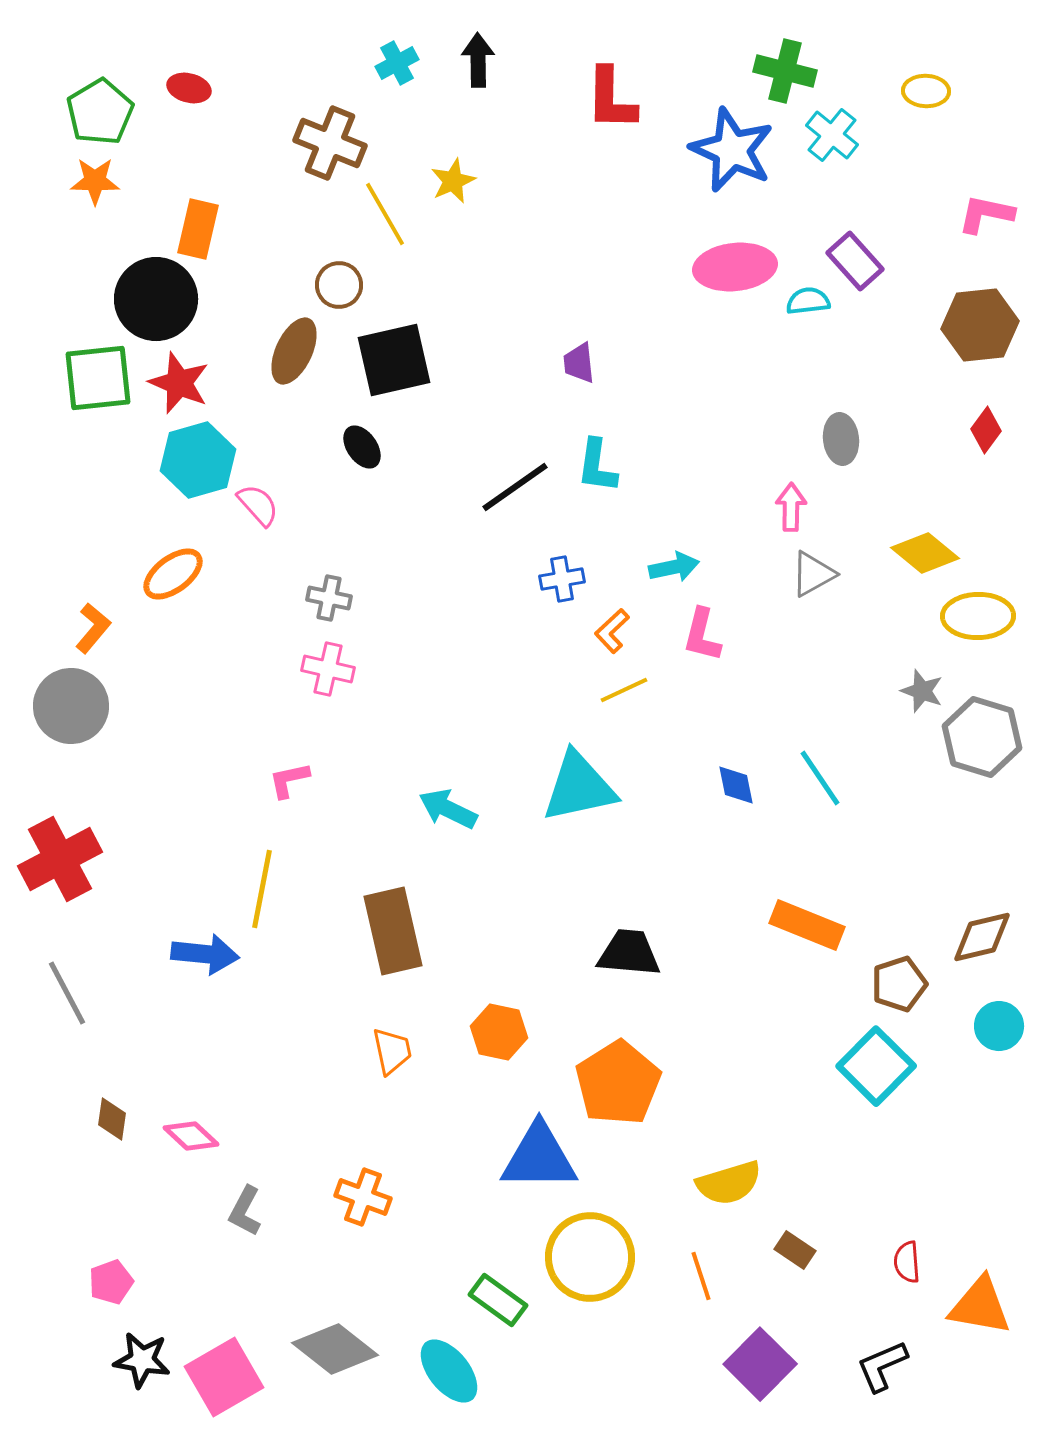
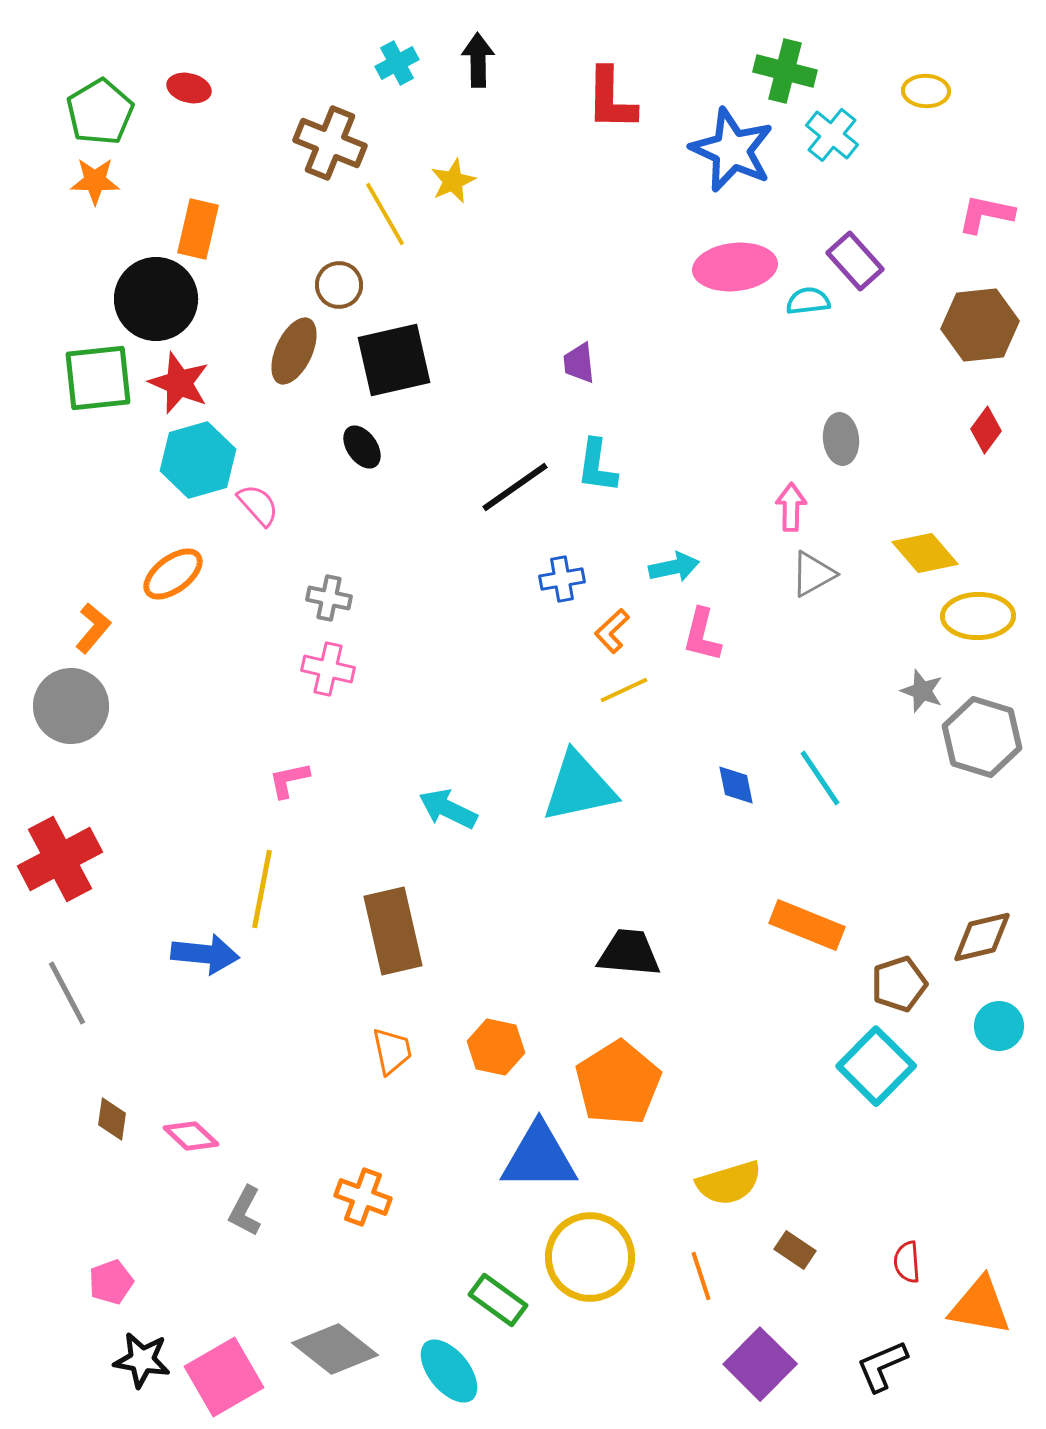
yellow diamond at (925, 553): rotated 10 degrees clockwise
orange hexagon at (499, 1032): moved 3 px left, 15 px down
